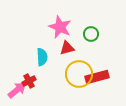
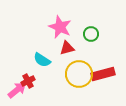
cyan semicircle: moved 3 px down; rotated 126 degrees clockwise
red rectangle: moved 6 px right, 3 px up
red cross: moved 1 px left
